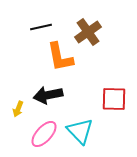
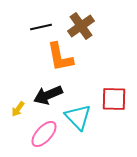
brown cross: moved 7 px left, 6 px up
black arrow: rotated 12 degrees counterclockwise
yellow arrow: rotated 14 degrees clockwise
cyan triangle: moved 2 px left, 14 px up
